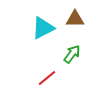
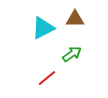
green arrow: rotated 18 degrees clockwise
